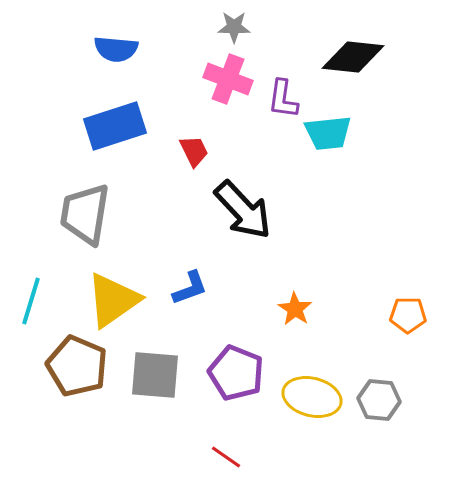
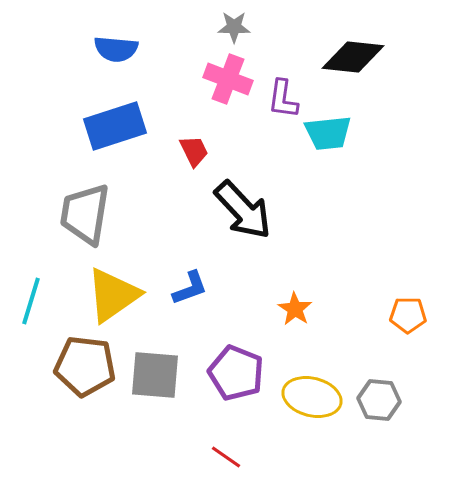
yellow triangle: moved 5 px up
brown pentagon: moved 8 px right; rotated 16 degrees counterclockwise
